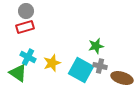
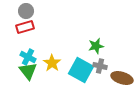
yellow star: rotated 18 degrees counterclockwise
green triangle: moved 10 px right, 2 px up; rotated 18 degrees clockwise
